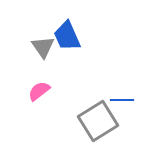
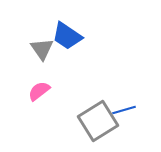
blue trapezoid: rotated 32 degrees counterclockwise
gray triangle: moved 1 px left, 2 px down
blue line: moved 2 px right, 10 px down; rotated 15 degrees counterclockwise
